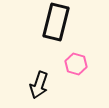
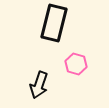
black rectangle: moved 2 px left, 1 px down
